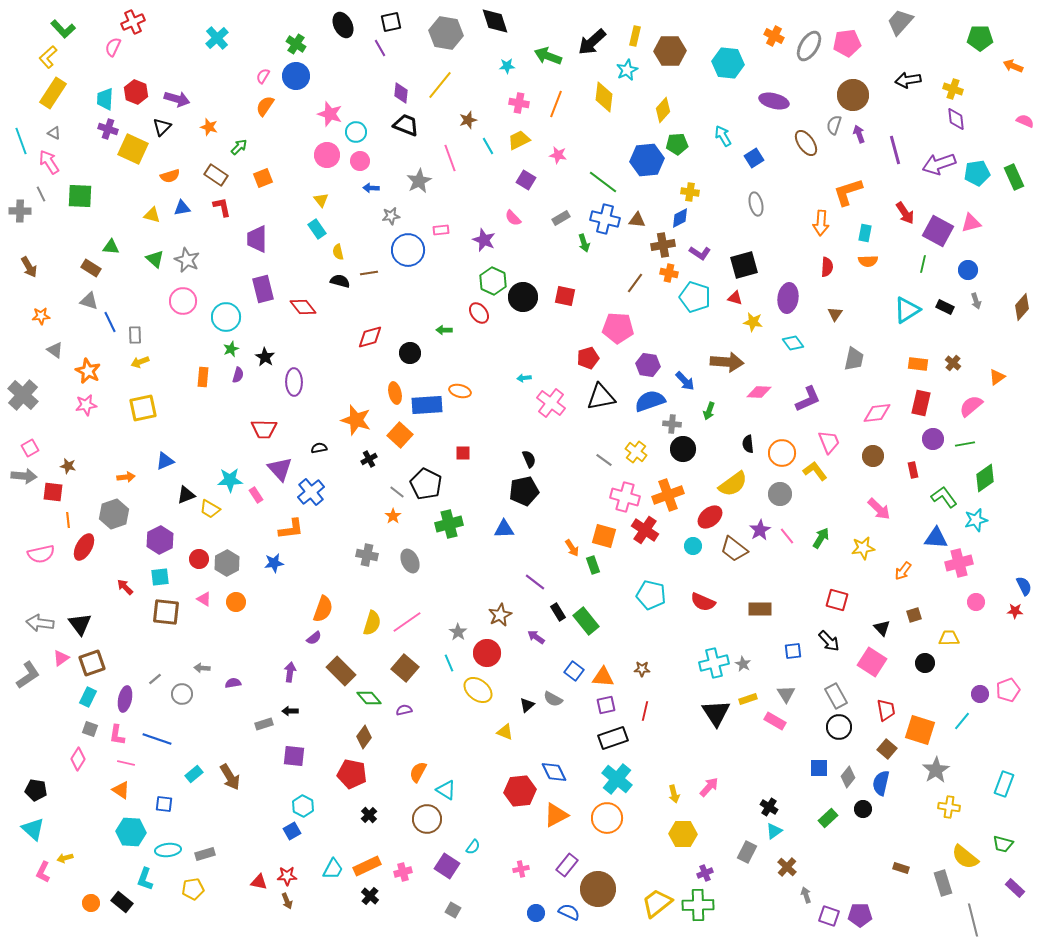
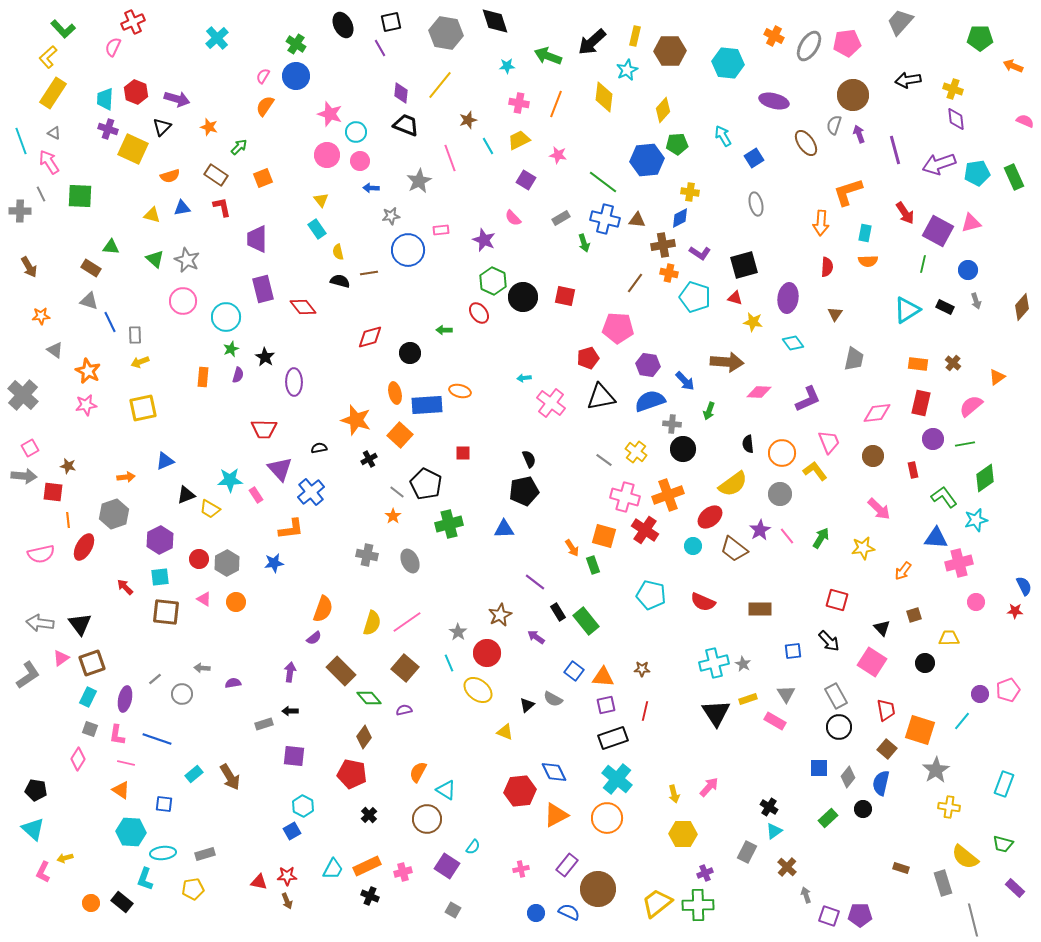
cyan ellipse at (168, 850): moved 5 px left, 3 px down
black cross at (370, 896): rotated 18 degrees counterclockwise
